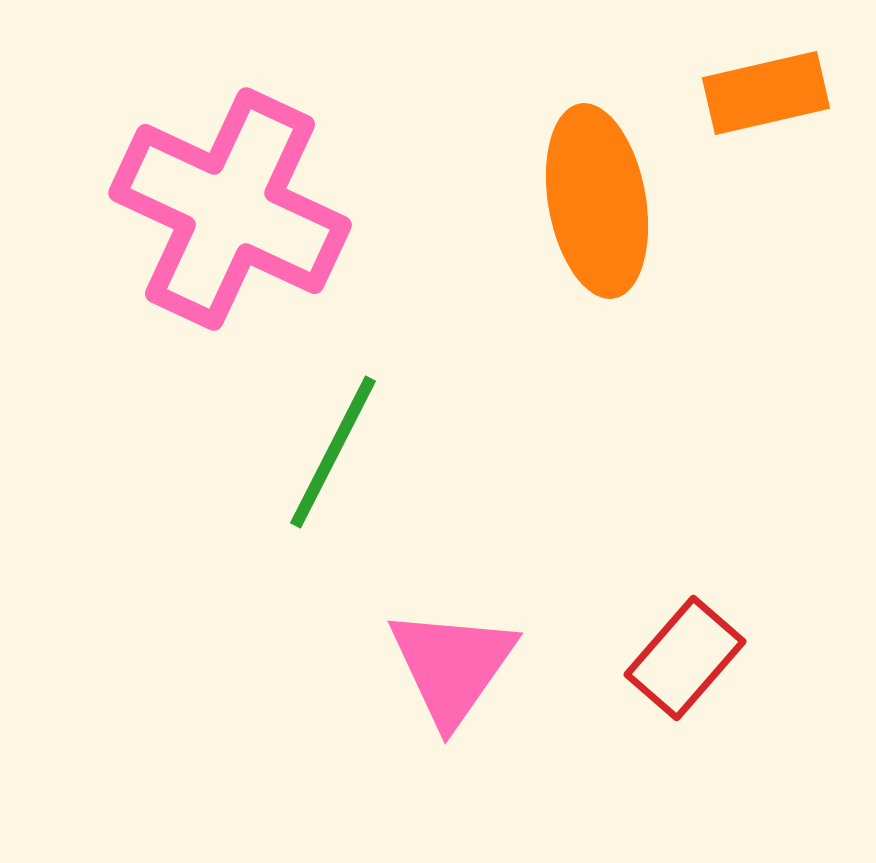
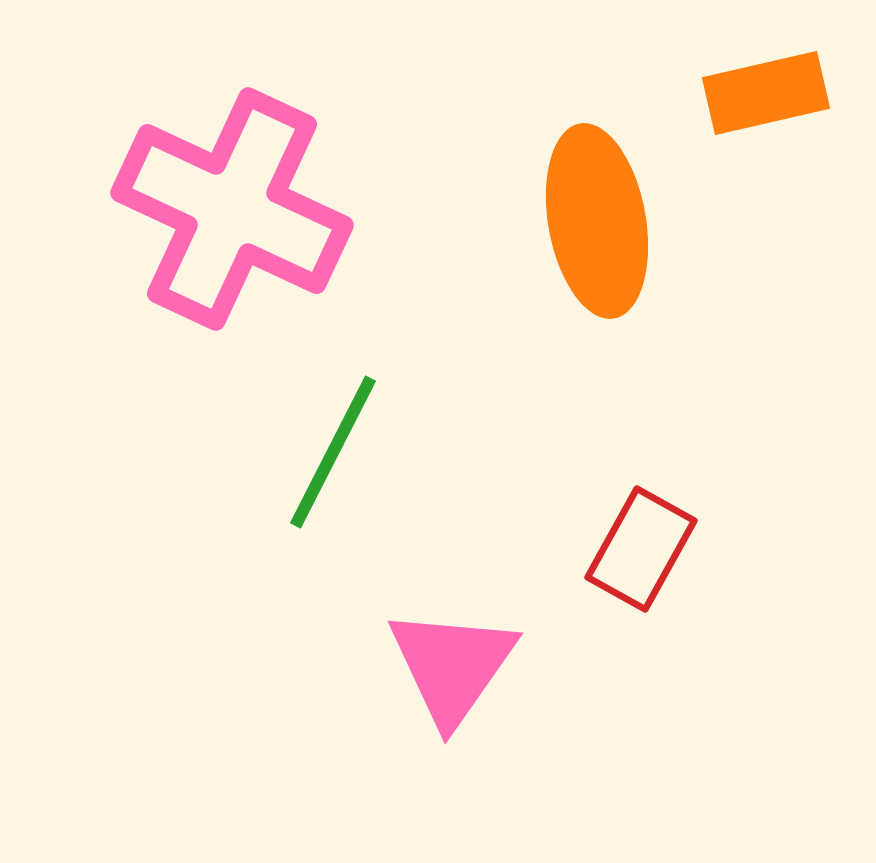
orange ellipse: moved 20 px down
pink cross: moved 2 px right
red rectangle: moved 44 px left, 109 px up; rotated 12 degrees counterclockwise
